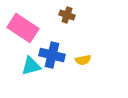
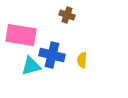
pink rectangle: moved 2 px left, 7 px down; rotated 24 degrees counterclockwise
yellow semicircle: moved 1 px left; rotated 105 degrees clockwise
